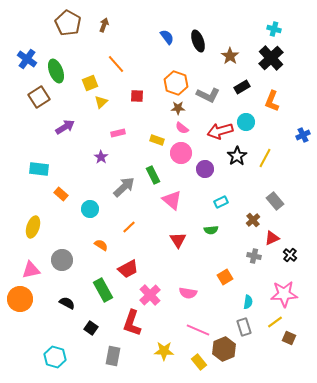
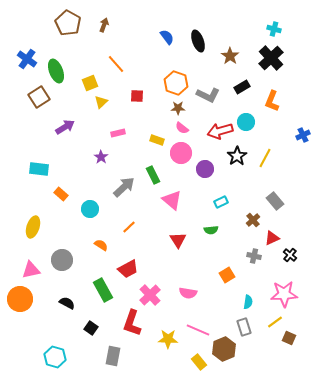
orange square at (225, 277): moved 2 px right, 2 px up
yellow star at (164, 351): moved 4 px right, 12 px up
